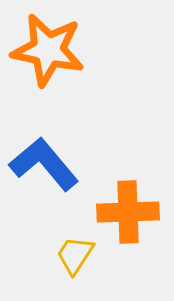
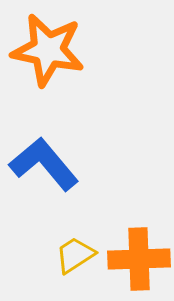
orange cross: moved 11 px right, 47 px down
yellow trapezoid: rotated 24 degrees clockwise
